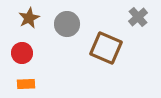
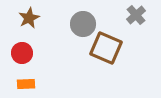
gray cross: moved 2 px left, 2 px up
gray circle: moved 16 px right
